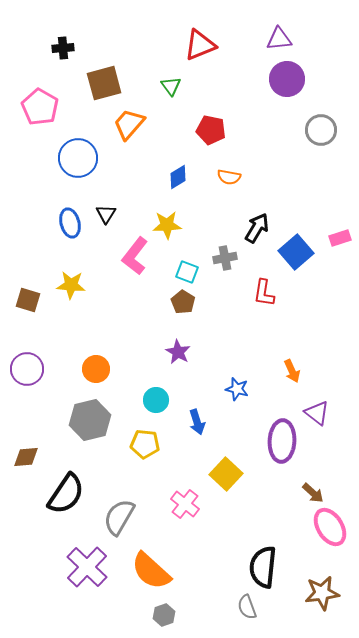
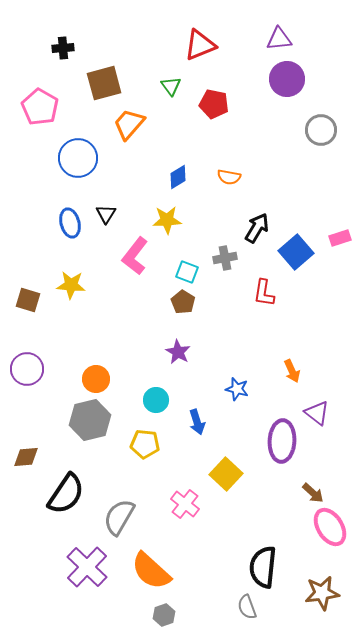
red pentagon at (211, 130): moved 3 px right, 26 px up
yellow star at (167, 225): moved 5 px up
orange circle at (96, 369): moved 10 px down
